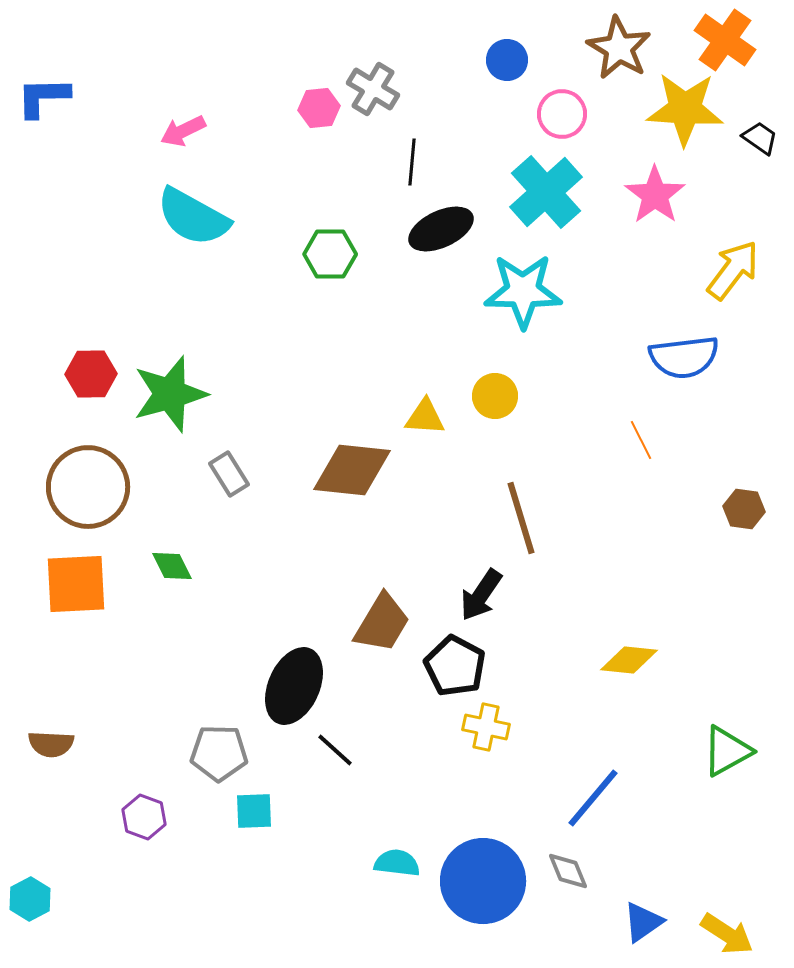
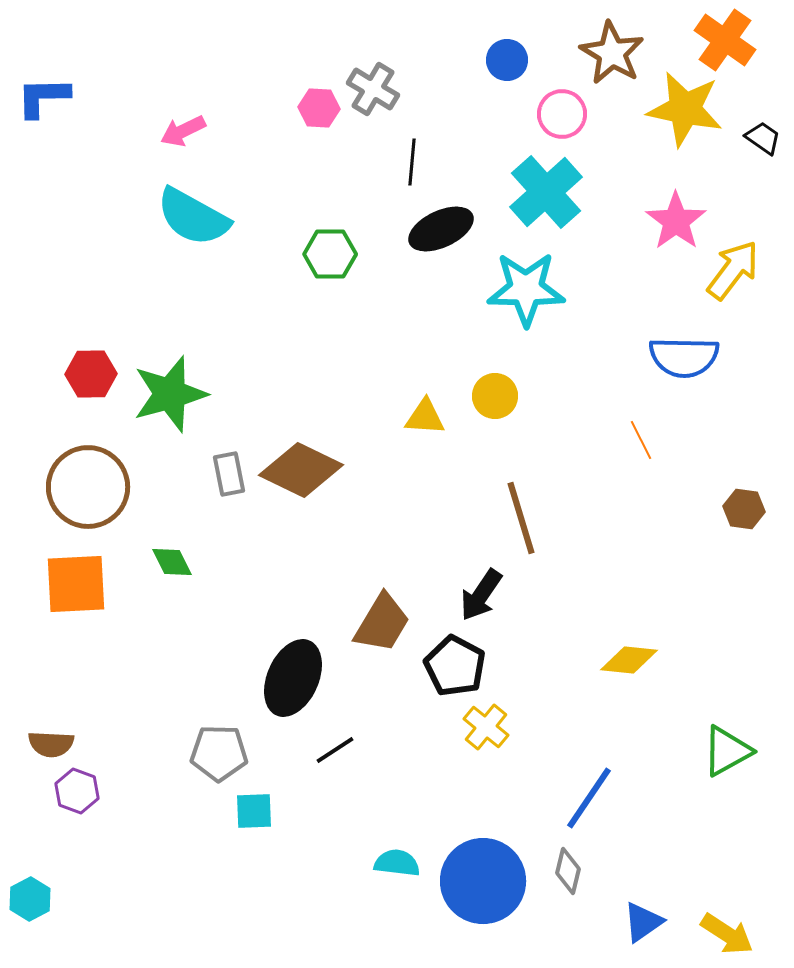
brown star at (619, 48): moved 7 px left, 5 px down
pink hexagon at (319, 108): rotated 9 degrees clockwise
yellow star at (685, 109): rotated 8 degrees clockwise
black trapezoid at (760, 138): moved 3 px right
pink star at (655, 195): moved 21 px right, 26 px down
cyan star at (523, 291): moved 3 px right, 2 px up
blue semicircle at (684, 357): rotated 8 degrees clockwise
brown diamond at (352, 470): moved 51 px left; rotated 20 degrees clockwise
gray rectangle at (229, 474): rotated 21 degrees clockwise
green diamond at (172, 566): moved 4 px up
black ellipse at (294, 686): moved 1 px left, 8 px up
yellow cross at (486, 727): rotated 27 degrees clockwise
black line at (335, 750): rotated 75 degrees counterclockwise
blue line at (593, 798): moved 4 px left; rotated 6 degrees counterclockwise
purple hexagon at (144, 817): moved 67 px left, 26 px up
gray diamond at (568, 871): rotated 36 degrees clockwise
